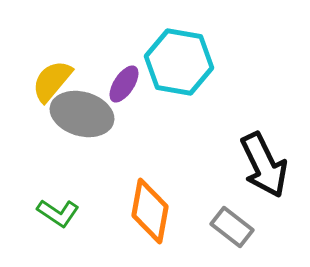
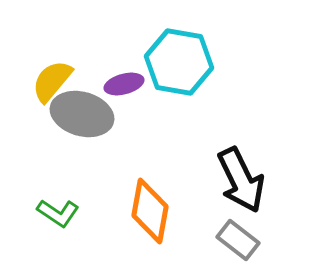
purple ellipse: rotated 42 degrees clockwise
black arrow: moved 23 px left, 15 px down
gray rectangle: moved 6 px right, 13 px down
